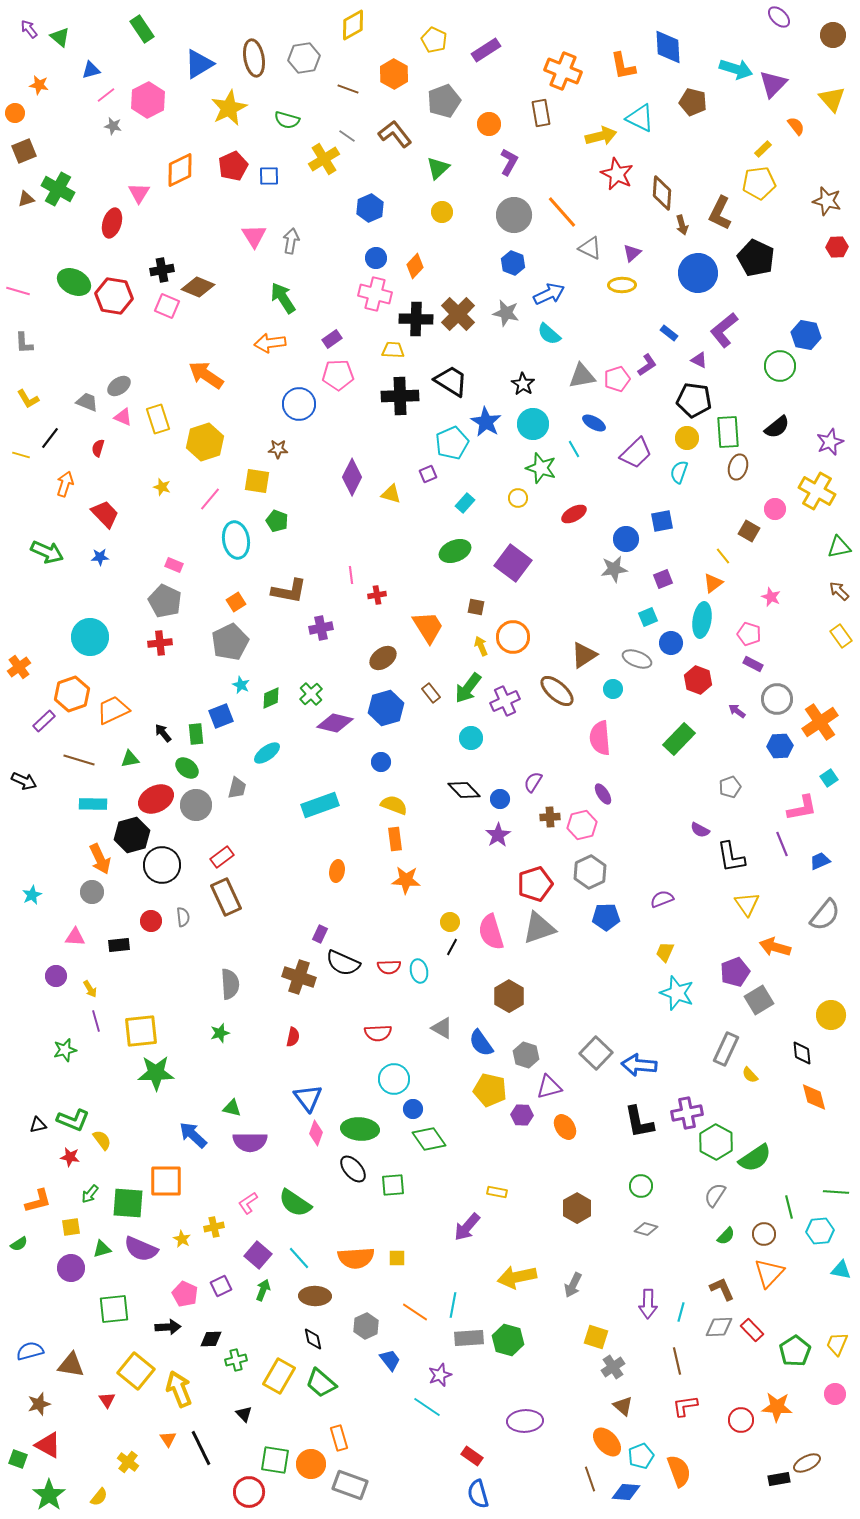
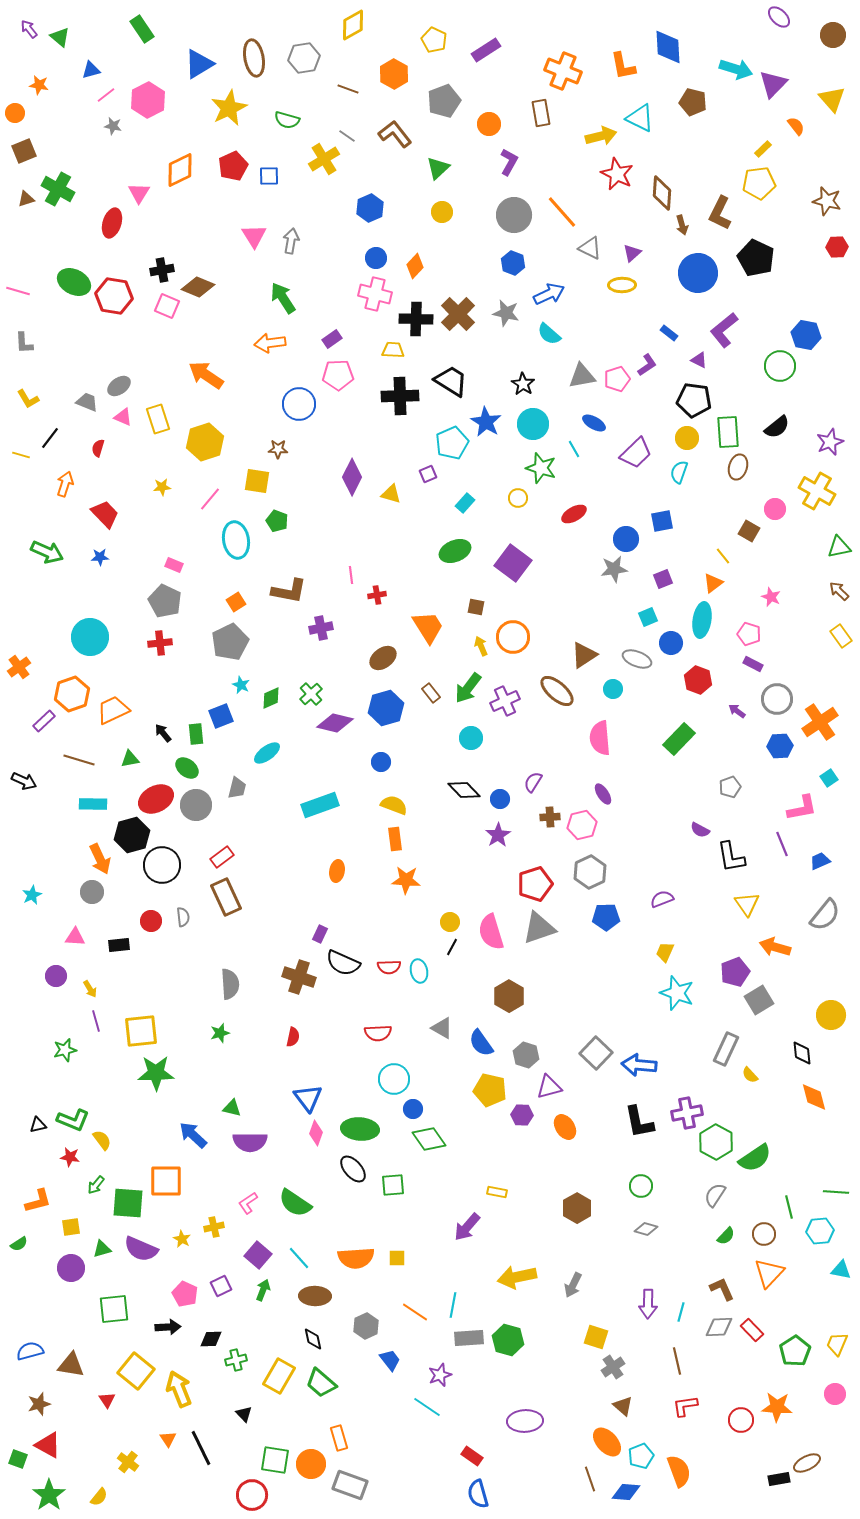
yellow star at (162, 487): rotated 24 degrees counterclockwise
green arrow at (90, 1194): moved 6 px right, 9 px up
red circle at (249, 1492): moved 3 px right, 3 px down
